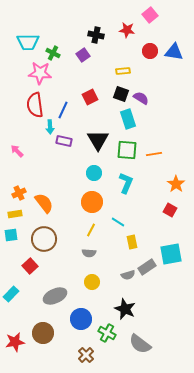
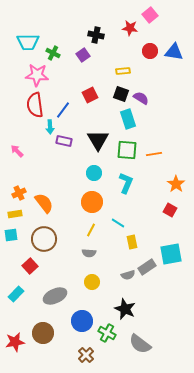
red star at (127, 30): moved 3 px right, 2 px up
pink star at (40, 73): moved 3 px left, 2 px down
red square at (90, 97): moved 2 px up
blue line at (63, 110): rotated 12 degrees clockwise
cyan line at (118, 222): moved 1 px down
cyan rectangle at (11, 294): moved 5 px right
blue circle at (81, 319): moved 1 px right, 2 px down
